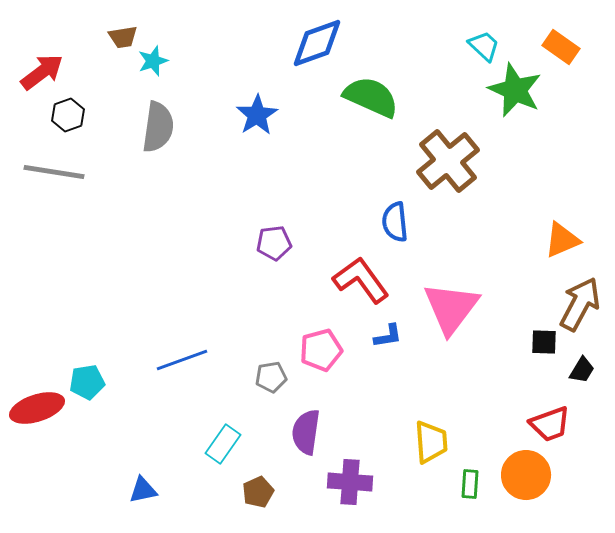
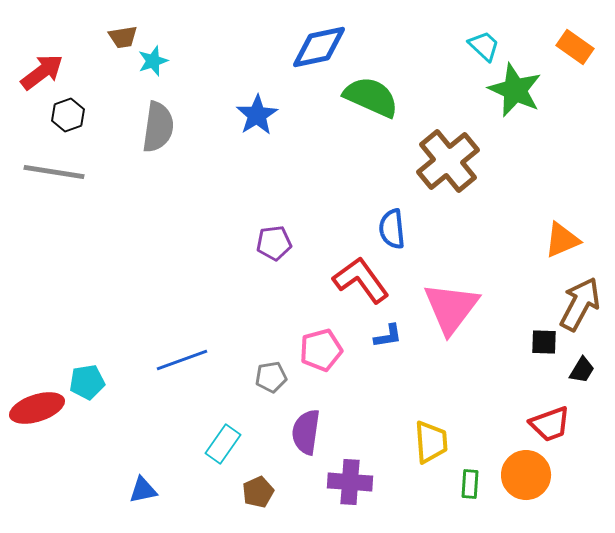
blue diamond: moved 2 px right, 4 px down; rotated 8 degrees clockwise
orange rectangle: moved 14 px right
blue semicircle: moved 3 px left, 7 px down
